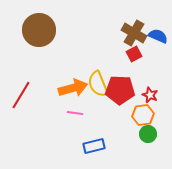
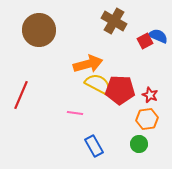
brown cross: moved 20 px left, 12 px up
red square: moved 11 px right, 13 px up
yellow semicircle: rotated 140 degrees clockwise
orange arrow: moved 15 px right, 24 px up
red line: rotated 8 degrees counterclockwise
orange hexagon: moved 4 px right, 4 px down
green circle: moved 9 px left, 10 px down
blue rectangle: rotated 75 degrees clockwise
